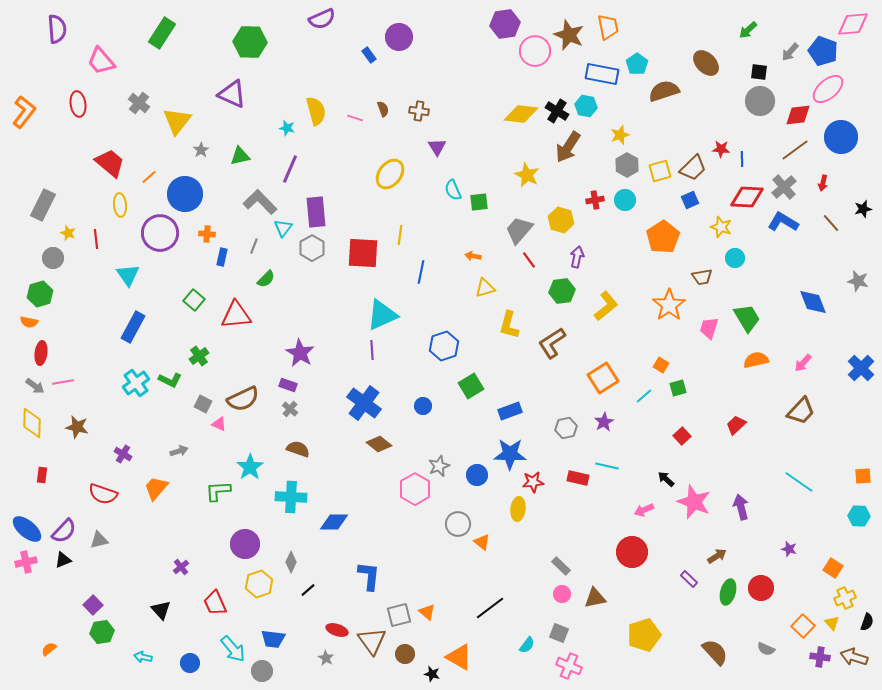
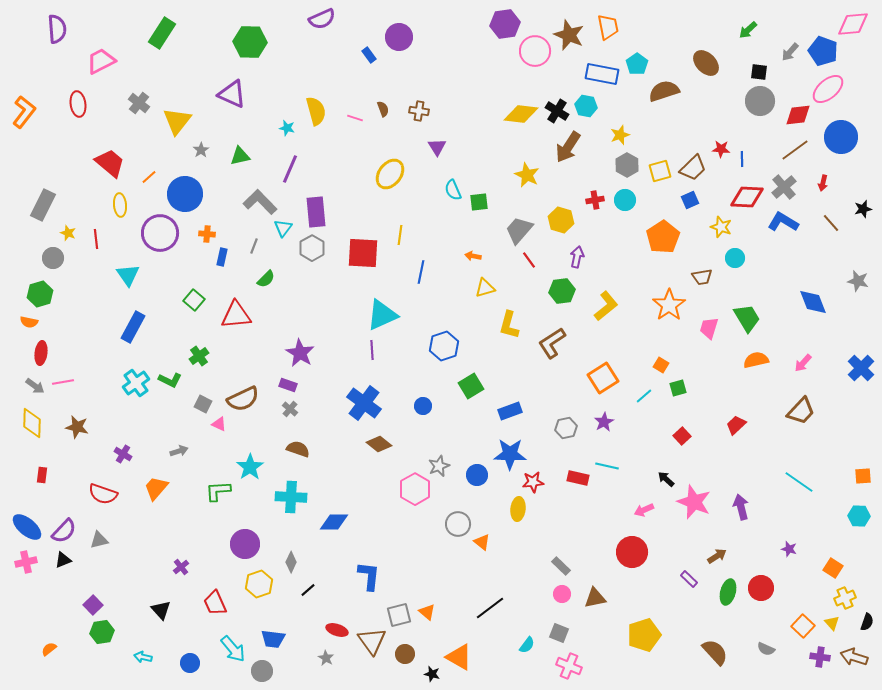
pink trapezoid at (101, 61): rotated 104 degrees clockwise
blue ellipse at (27, 529): moved 2 px up
